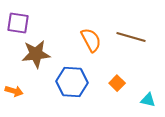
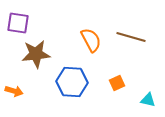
orange square: rotated 21 degrees clockwise
